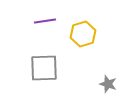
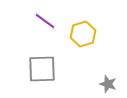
purple line: rotated 45 degrees clockwise
gray square: moved 2 px left, 1 px down
